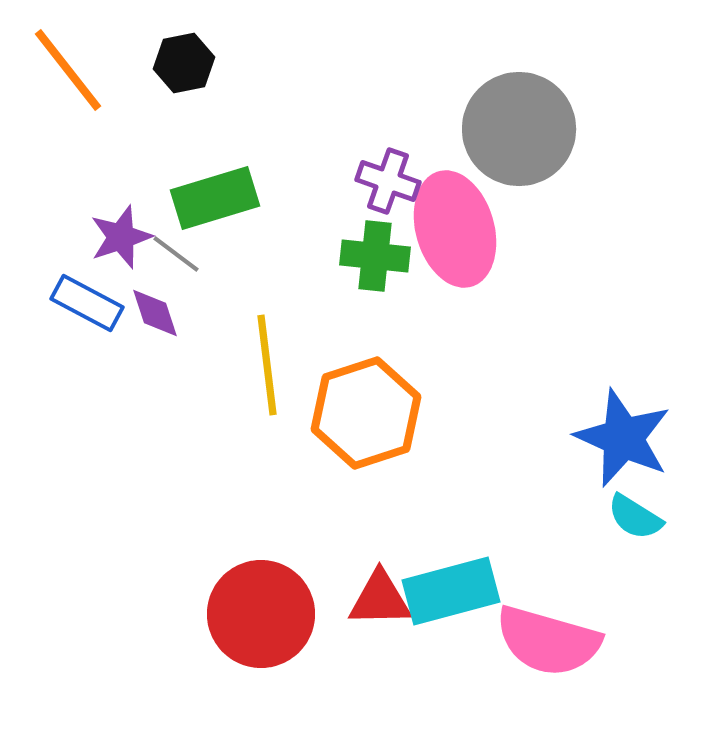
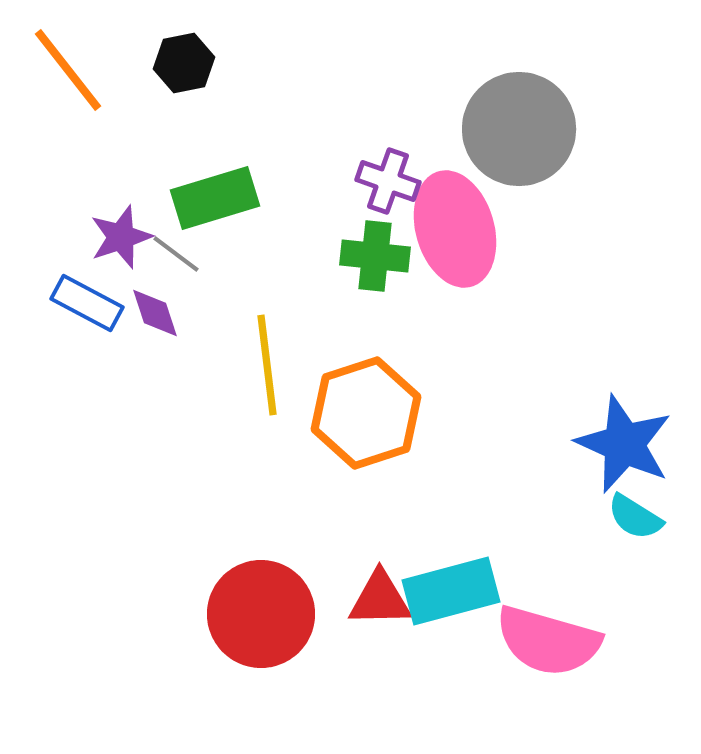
blue star: moved 1 px right, 6 px down
